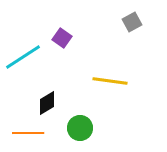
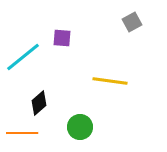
purple square: rotated 30 degrees counterclockwise
cyan line: rotated 6 degrees counterclockwise
black diamond: moved 8 px left; rotated 10 degrees counterclockwise
green circle: moved 1 px up
orange line: moved 6 px left
